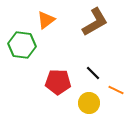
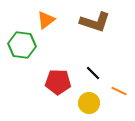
brown L-shape: rotated 48 degrees clockwise
orange line: moved 3 px right, 1 px down
